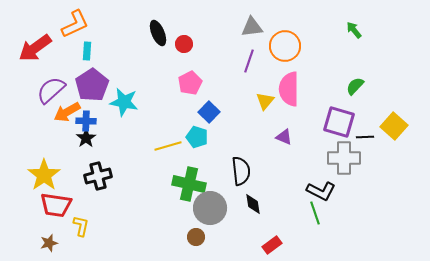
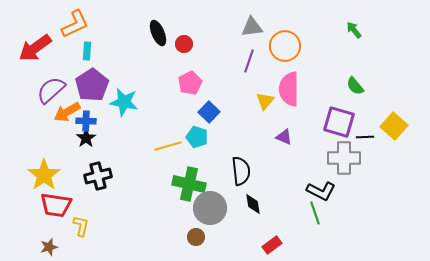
green semicircle: rotated 84 degrees counterclockwise
brown star: moved 4 px down
